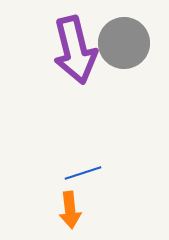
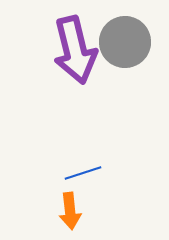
gray circle: moved 1 px right, 1 px up
orange arrow: moved 1 px down
